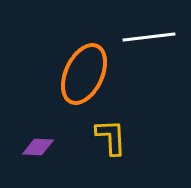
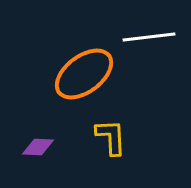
orange ellipse: rotated 28 degrees clockwise
